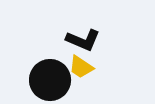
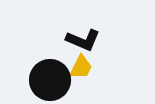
yellow trapezoid: rotated 96 degrees counterclockwise
